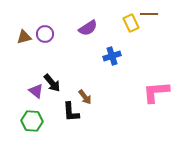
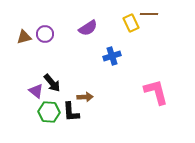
pink L-shape: rotated 80 degrees clockwise
brown arrow: rotated 56 degrees counterclockwise
green hexagon: moved 17 px right, 9 px up
